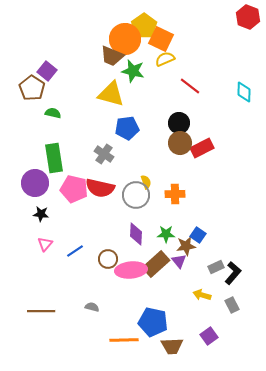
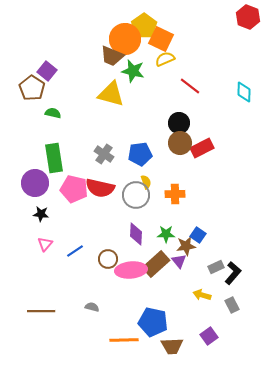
blue pentagon at (127, 128): moved 13 px right, 26 px down
